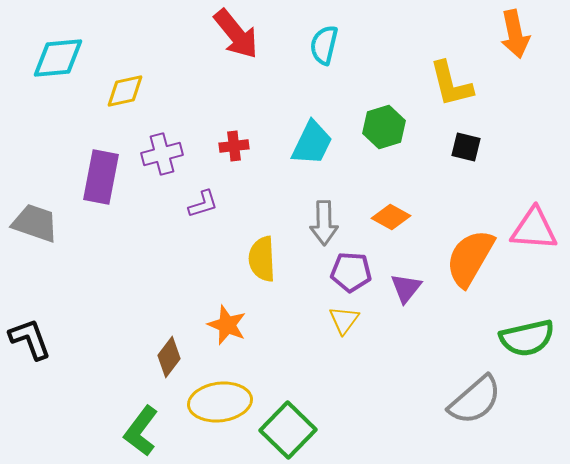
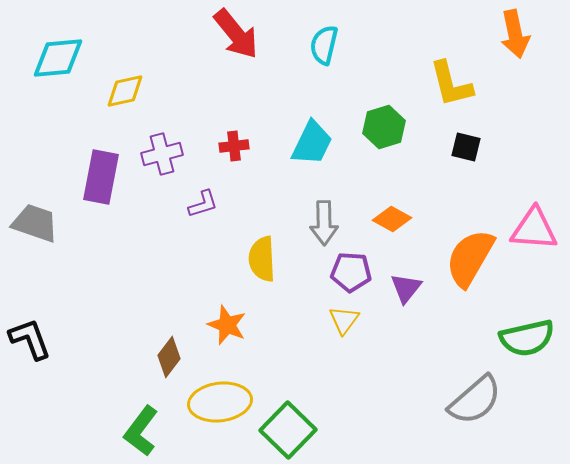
orange diamond: moved 1 px right, 2 px down
